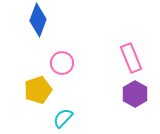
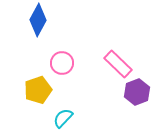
blue diamond: rotated 8 degrees clockwise
pink rectangle: moved 13 px left, 6 px down; rotated 24 degrees counterclockwise
purple hexagon: moved 2 px right, 2 px up; rotated 10 degrees clockwise
